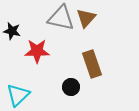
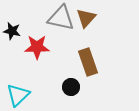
red star: moved 4 px up
brown rectangle: moved 4 px left, 2 px up
